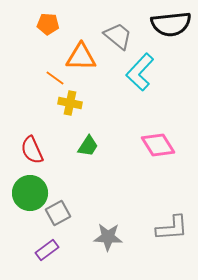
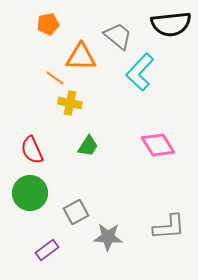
orange pentagon: rotated 15 degrees counterclockwise
gray square: moved 18 px right, 1 px up
gray L-shape: moved 3 px left, 1 px up
